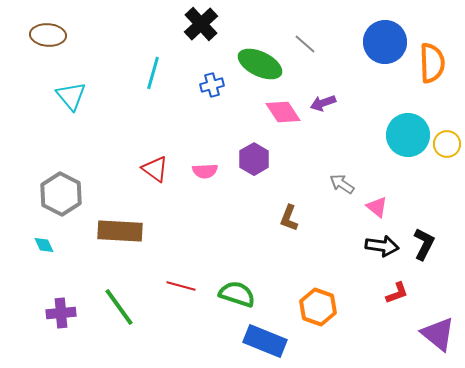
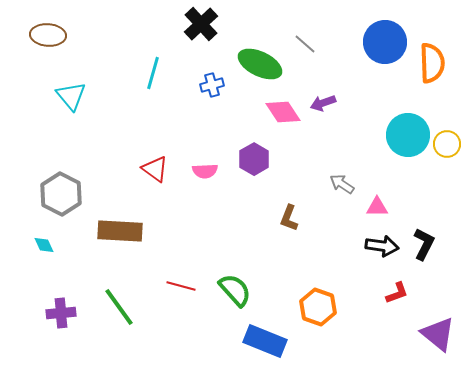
pink triangle: rotated 40 degrees counterclockwise
green semicircle: moved 2 px left, 4 px up; rotated 30 degrees clockwise
